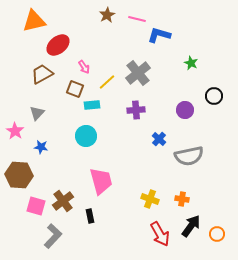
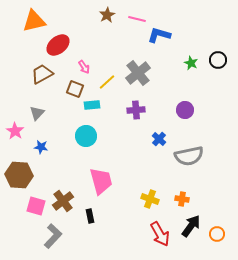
black circle: moved 4 px right, 36 px up
